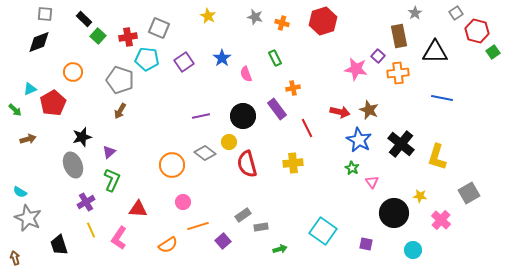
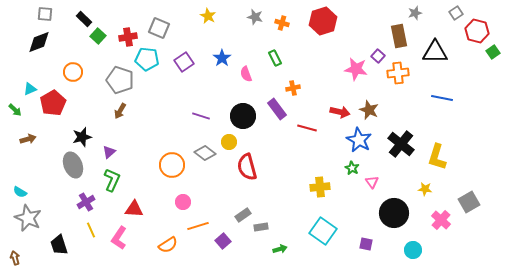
gray star at (415, 13): rotated 16 degrees clockwise
purple line at (201, 116): rotated 30 degrees clockwise
red line at (307, 128): rotated 48 degrees counterclockwise
yellow cross at (293, 163): moved 27 px right, 24 px down
red semicircle at (247, 164): moved 3 px down
gray square at (469, 193): moved 9 px down
yellow star at (420, 196): moved 5 px right, 7 px up
red triangle at (138, 209): moved 4 px left
